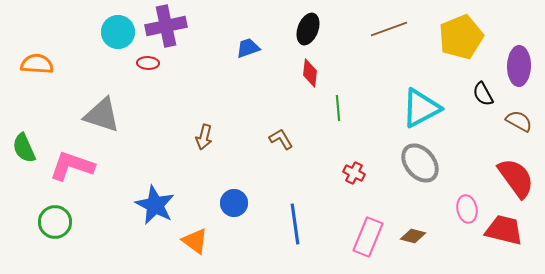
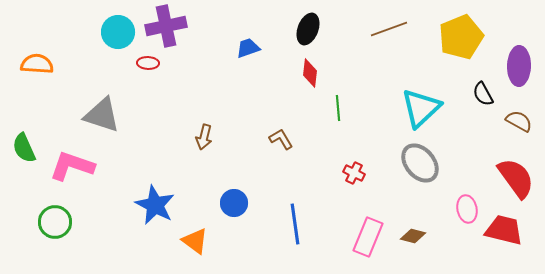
cyan triangle: rotated 15 degrees counterclockwise
